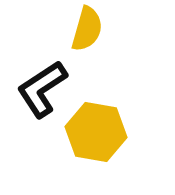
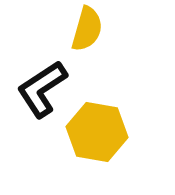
yellow hexagon: moved 1 px right
